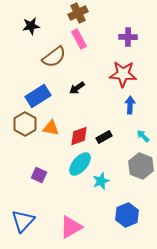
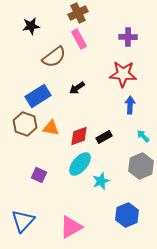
brown hexagon: rotated 10 degrees counterclockwise
gray hexagon: rotated 15 degrees clockwise
